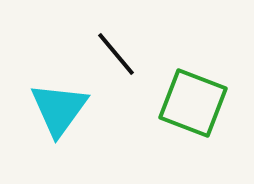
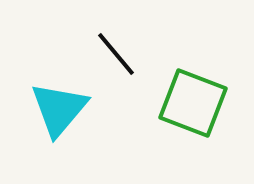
cyan triangle: rotated 4 degrees clockwise
